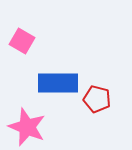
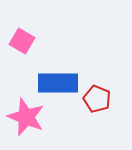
red pentagon: rotated 8 degrees clockwise
pink star: moved 1 px left, 10 px up
